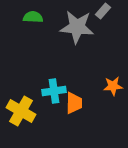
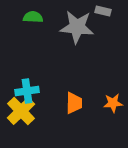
gray rectangle: rotated 63 degrees clockwise
orange star: moved 17 px down
cyan cross: moved 27 px left
yellow cross: rotated 16 degrees clockwise
